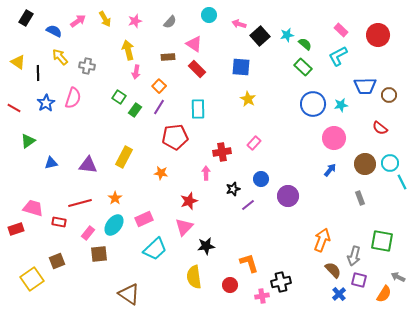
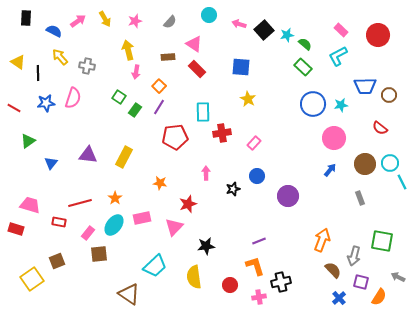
black rectangle at (26, 18): rotated 28 degrees counterclockwise
black square at (260, 36): moved 4 px right, 6 px up
blue star at (46, 103): rotated 24 degrees clockwise
cyan rectangle at (198, 109): moved 5 px right, 3 px down
red cross at (222, 152): moved 19 px up
blue triangle at (51, 163): rotated 40 degrees counterclockwise
purple triangle at (88, 165): moved 10 px up
orange star at (161, 173): moved 1 px left, 10 px down
blue circle at (261, 179): moved 4 px left, 3 px up
red star at (189, 201): moved 1 px left, 3 px down
purple line at (248, 205): moved 11 px right, 36 px down; rotated 16 degrees clockwise
pink trapezoid at (33, 208): moved 3 px left, 3 px up
pink rectangle at (144, 219): moved 2 px left, 1 px up; rotated 12 degrees clockwise
pink triangle at (184, 227): moved 10 px left
red rectangle at (16, 229): rotated 35 degrees clockwise
cyan trapezoid at (155, 249): moved 17 px down
orange L-shape at (249, 263): moved 6 px right, 3 px down
purple square at (359, 280): moved 2 px right, 2 px down
blue cross at (339, 294): moved 4 px down
orange semicircle at (384, 294): moved 5 px left, 3 px down
pink cross at (262, 296): moved 3 px left, 1 px down
